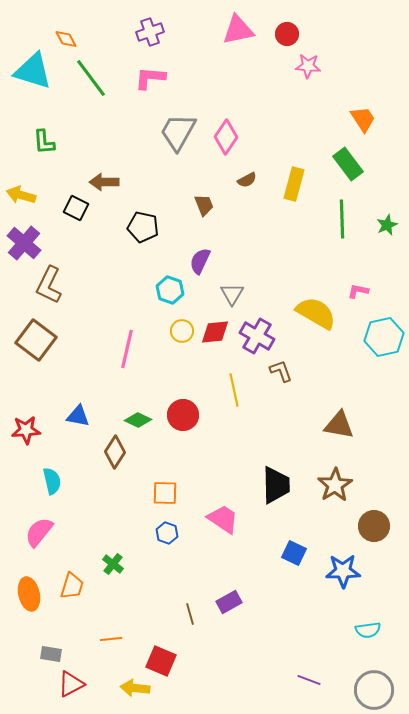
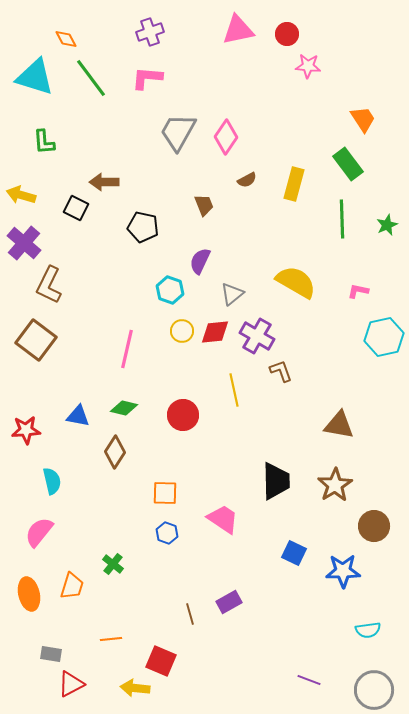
cyan triangle at (33, 71): moved 2 px right, 6 px down
pink L-shape at (150, 78): moved 3 px left
gray triangle at (232, 294): rotated 20 degrees clockwise
yellow semicircle at (316, 313): moved 20 px left, 31 px up
green diamond at (138, 420): moved 14 px left, 12 px up; rotated 12 degrees counterclockwise
black trapezoid at (276, 485): moved 4 px up
